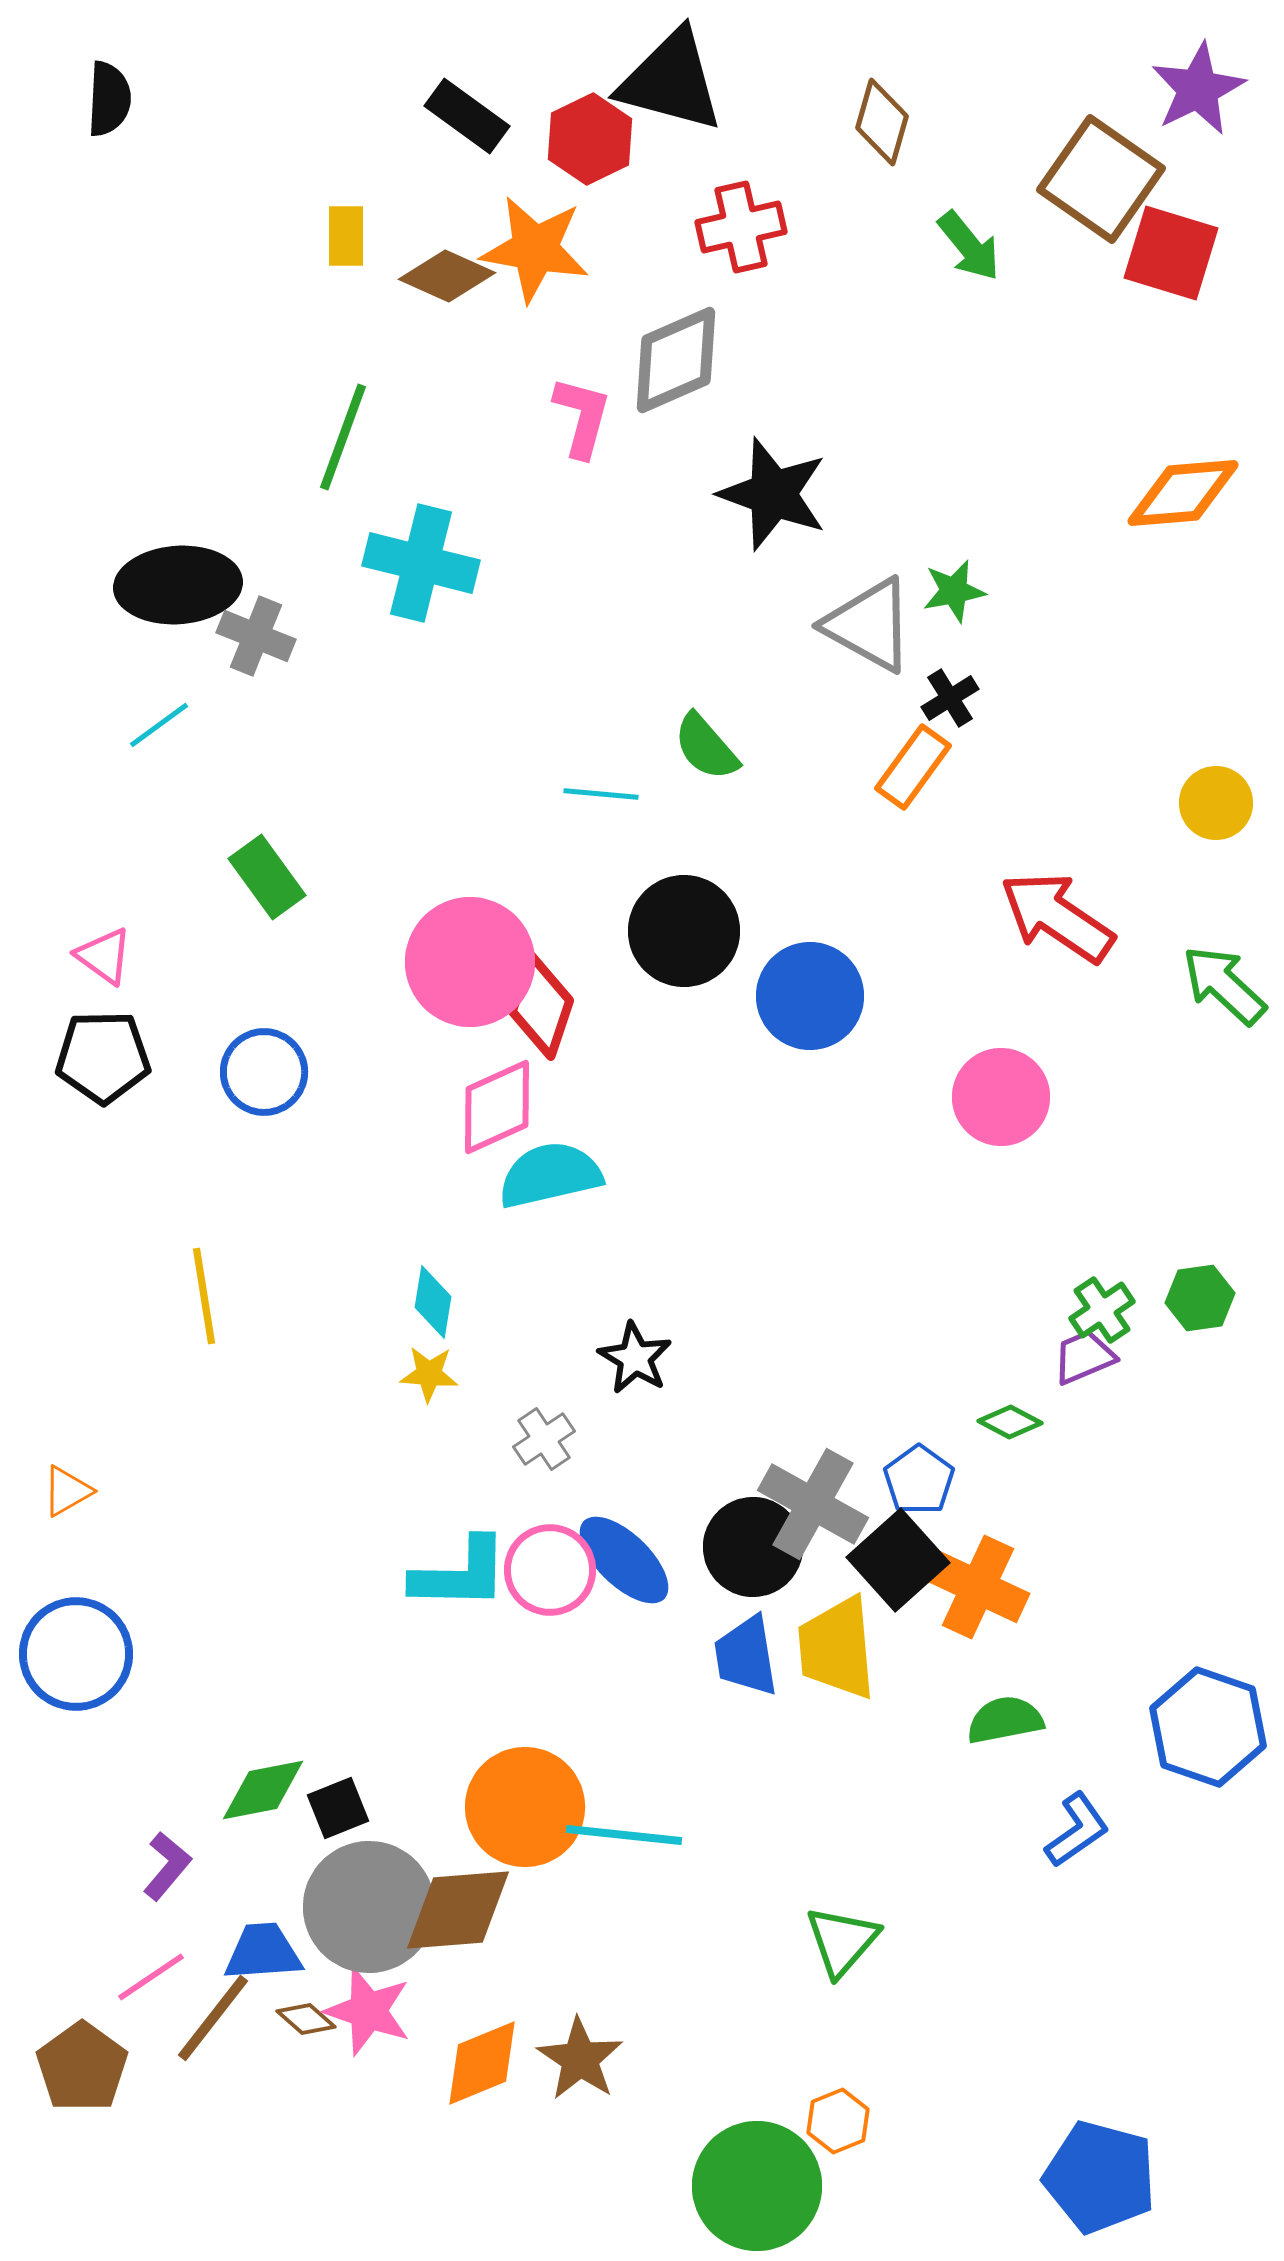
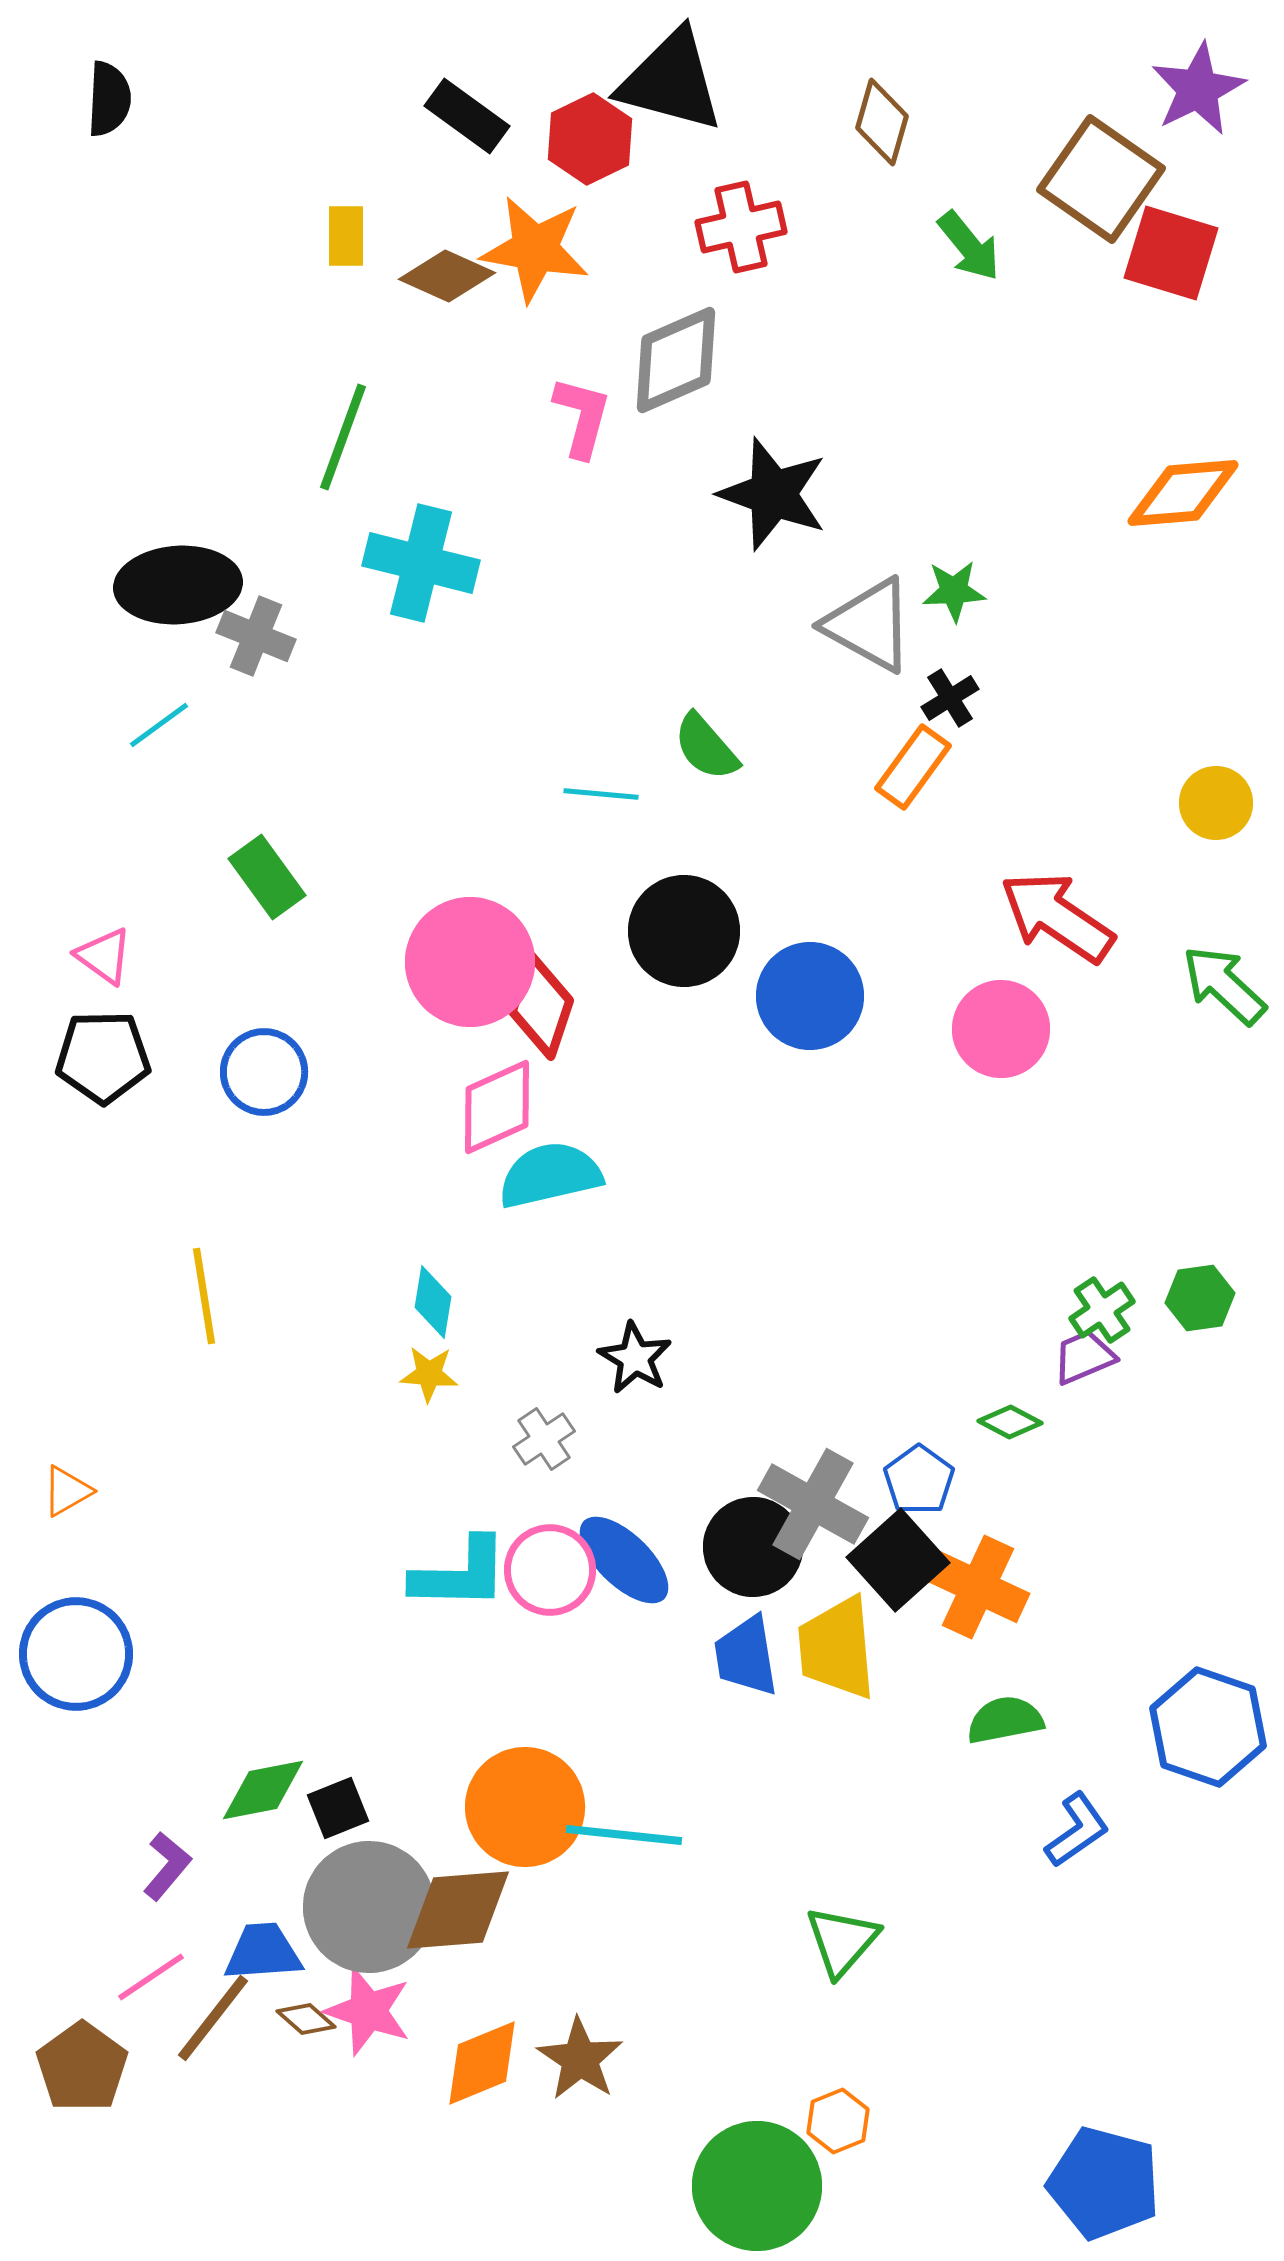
green star at (954, 591): rotated 8 degrees clockwise
pink circle at (1001, 1097): moved 68 px up
blue pentagon at (1100, 2177): moved 4 px right, 6 px down
